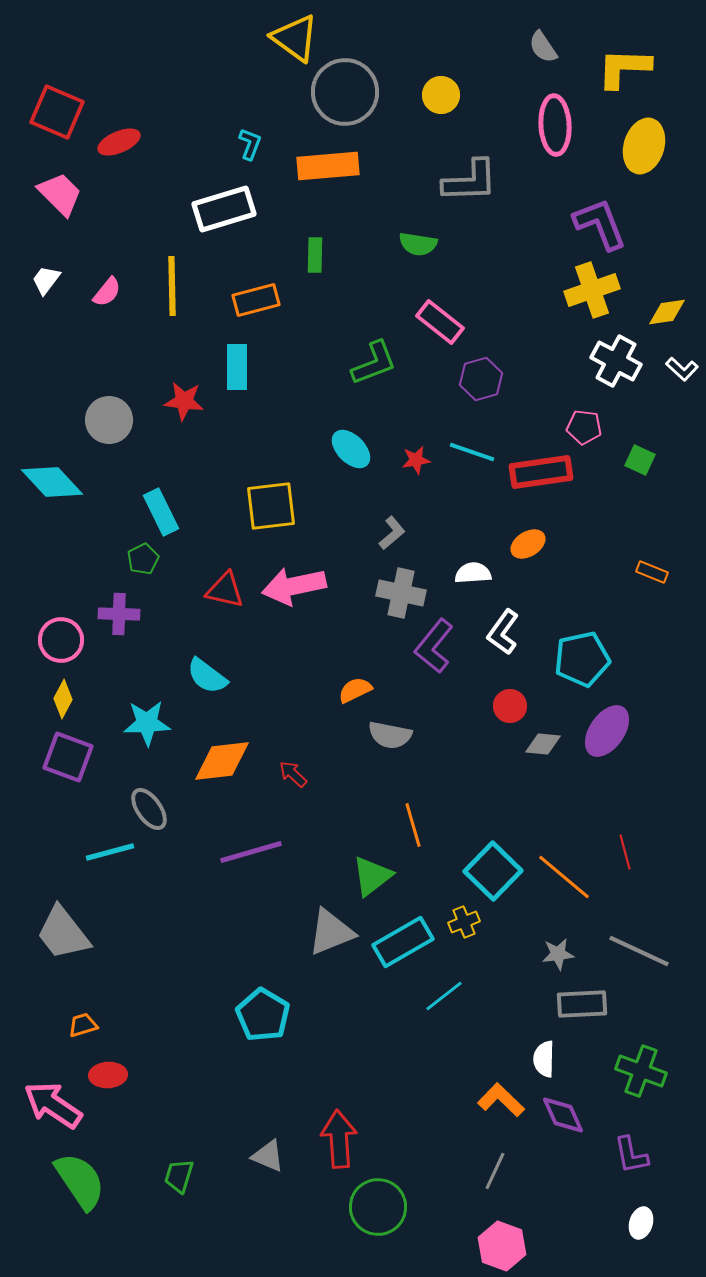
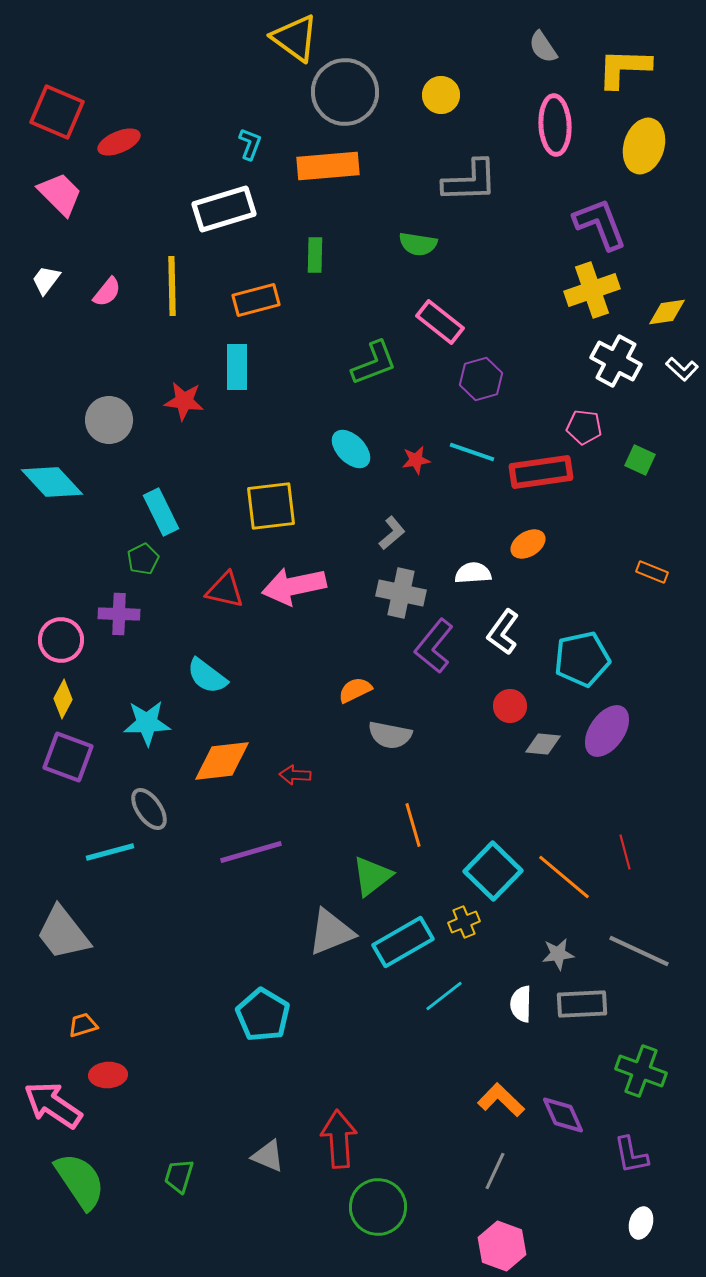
red arrow at (293, 774): moved 2 px right, 1 px down; rotated 40 degrees counterclockwise
white semicircle at (544, 1059): moved 23 px left, 55 px up
